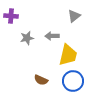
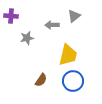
gray arrow: moved 11 px up
brown semicircle: rotated 80 degrees counterclockwise
